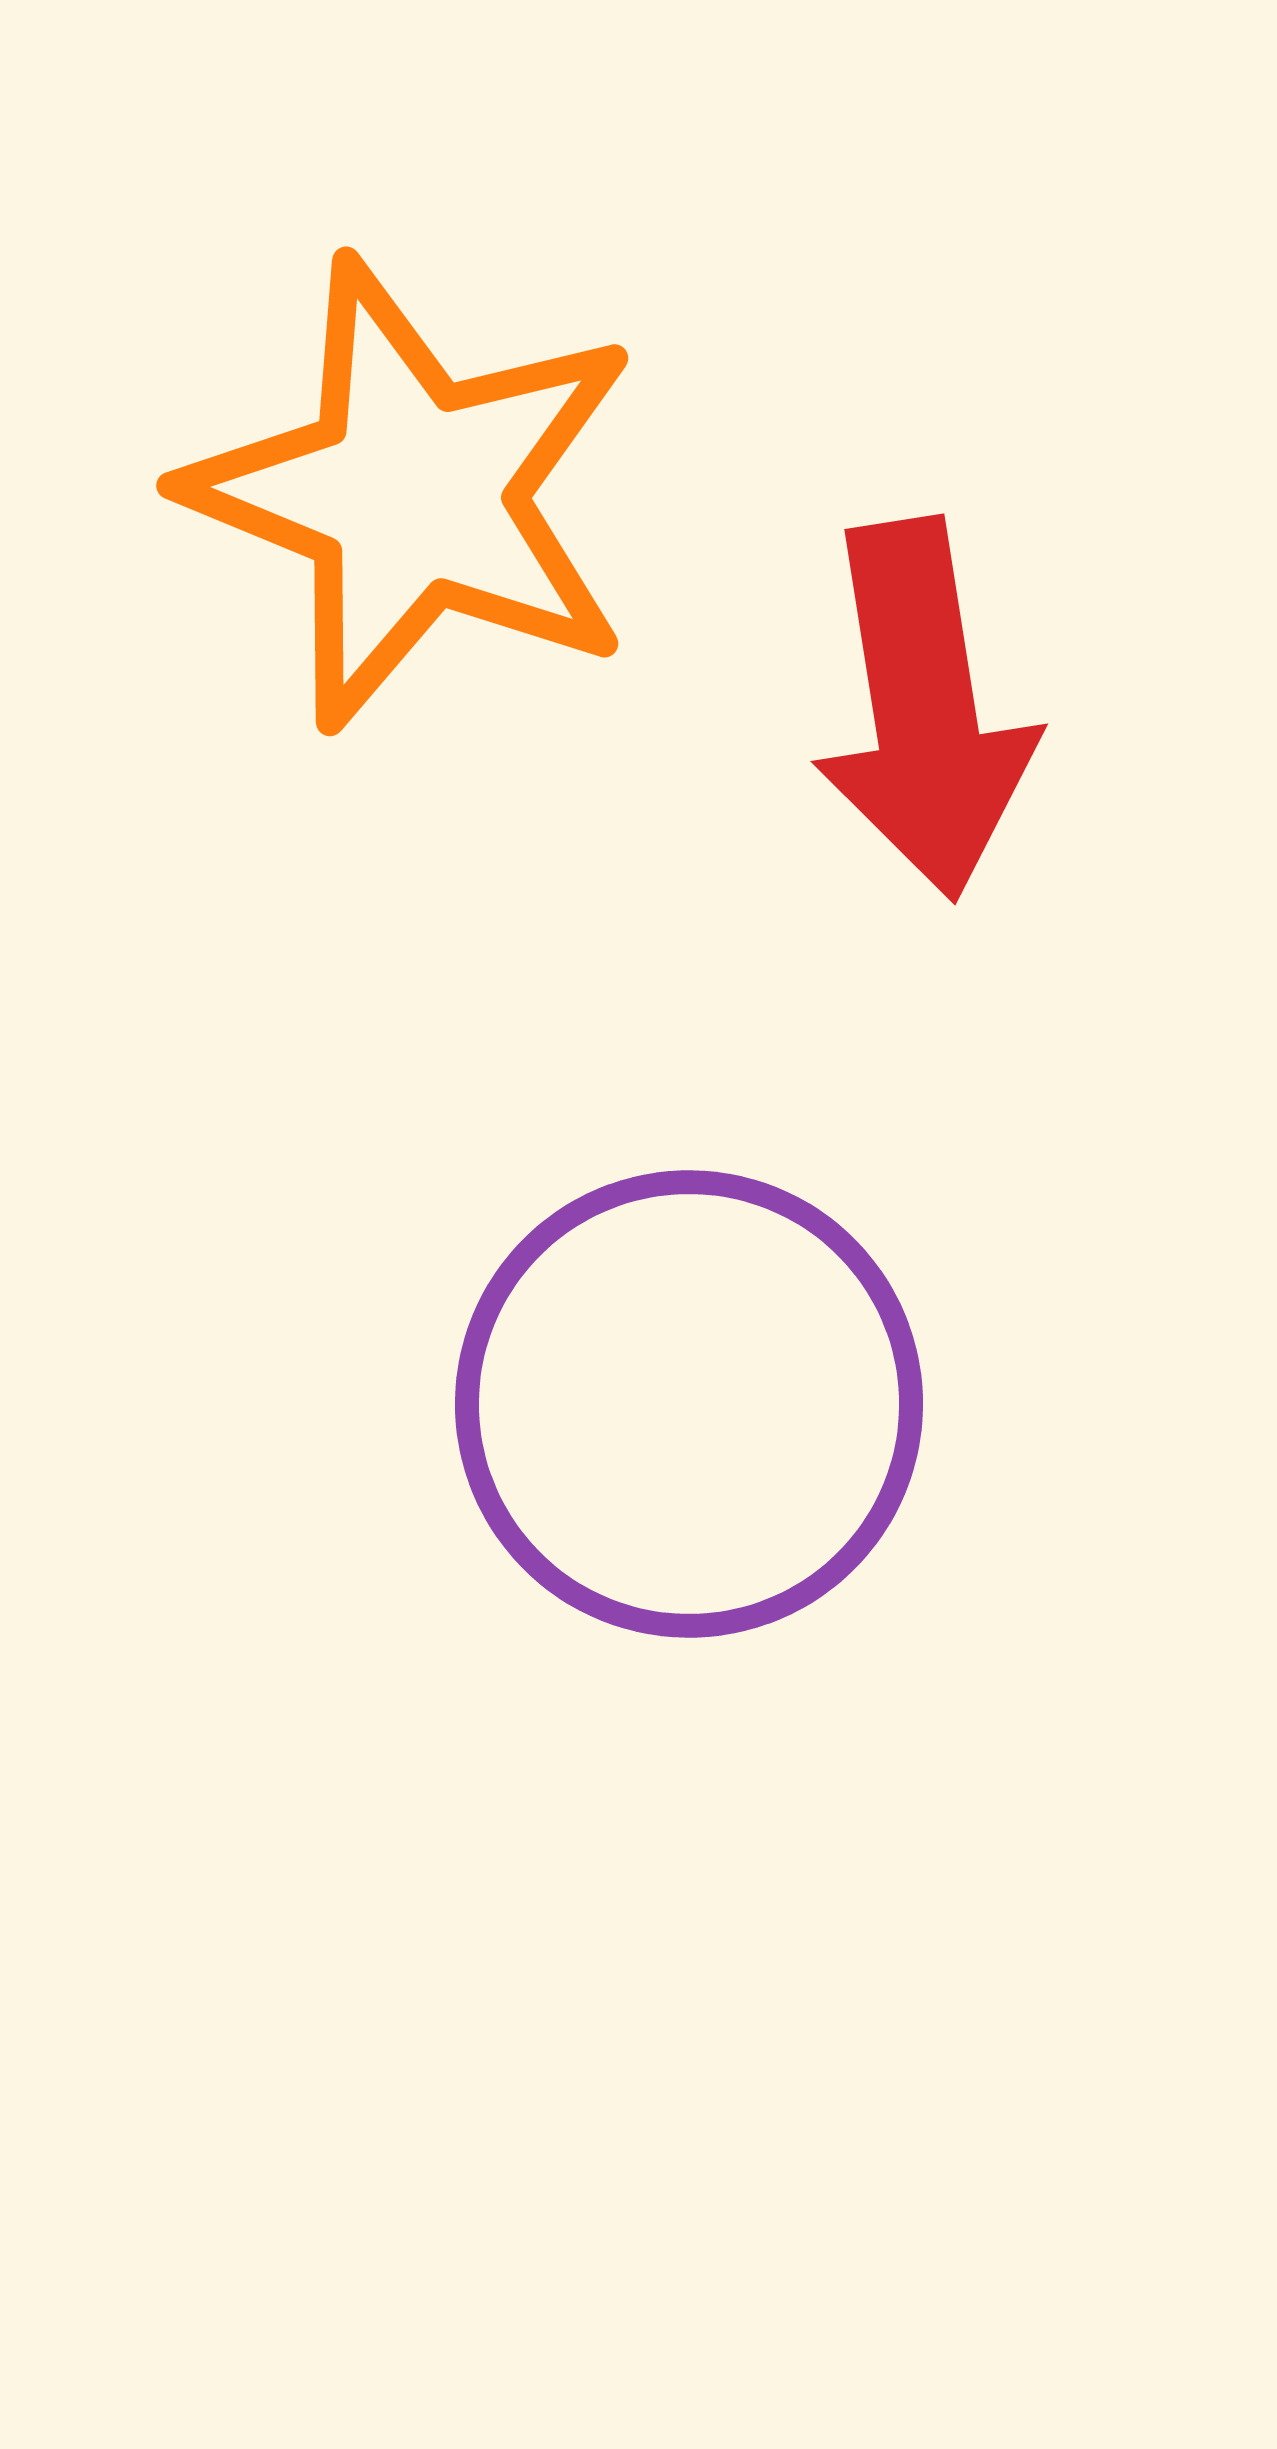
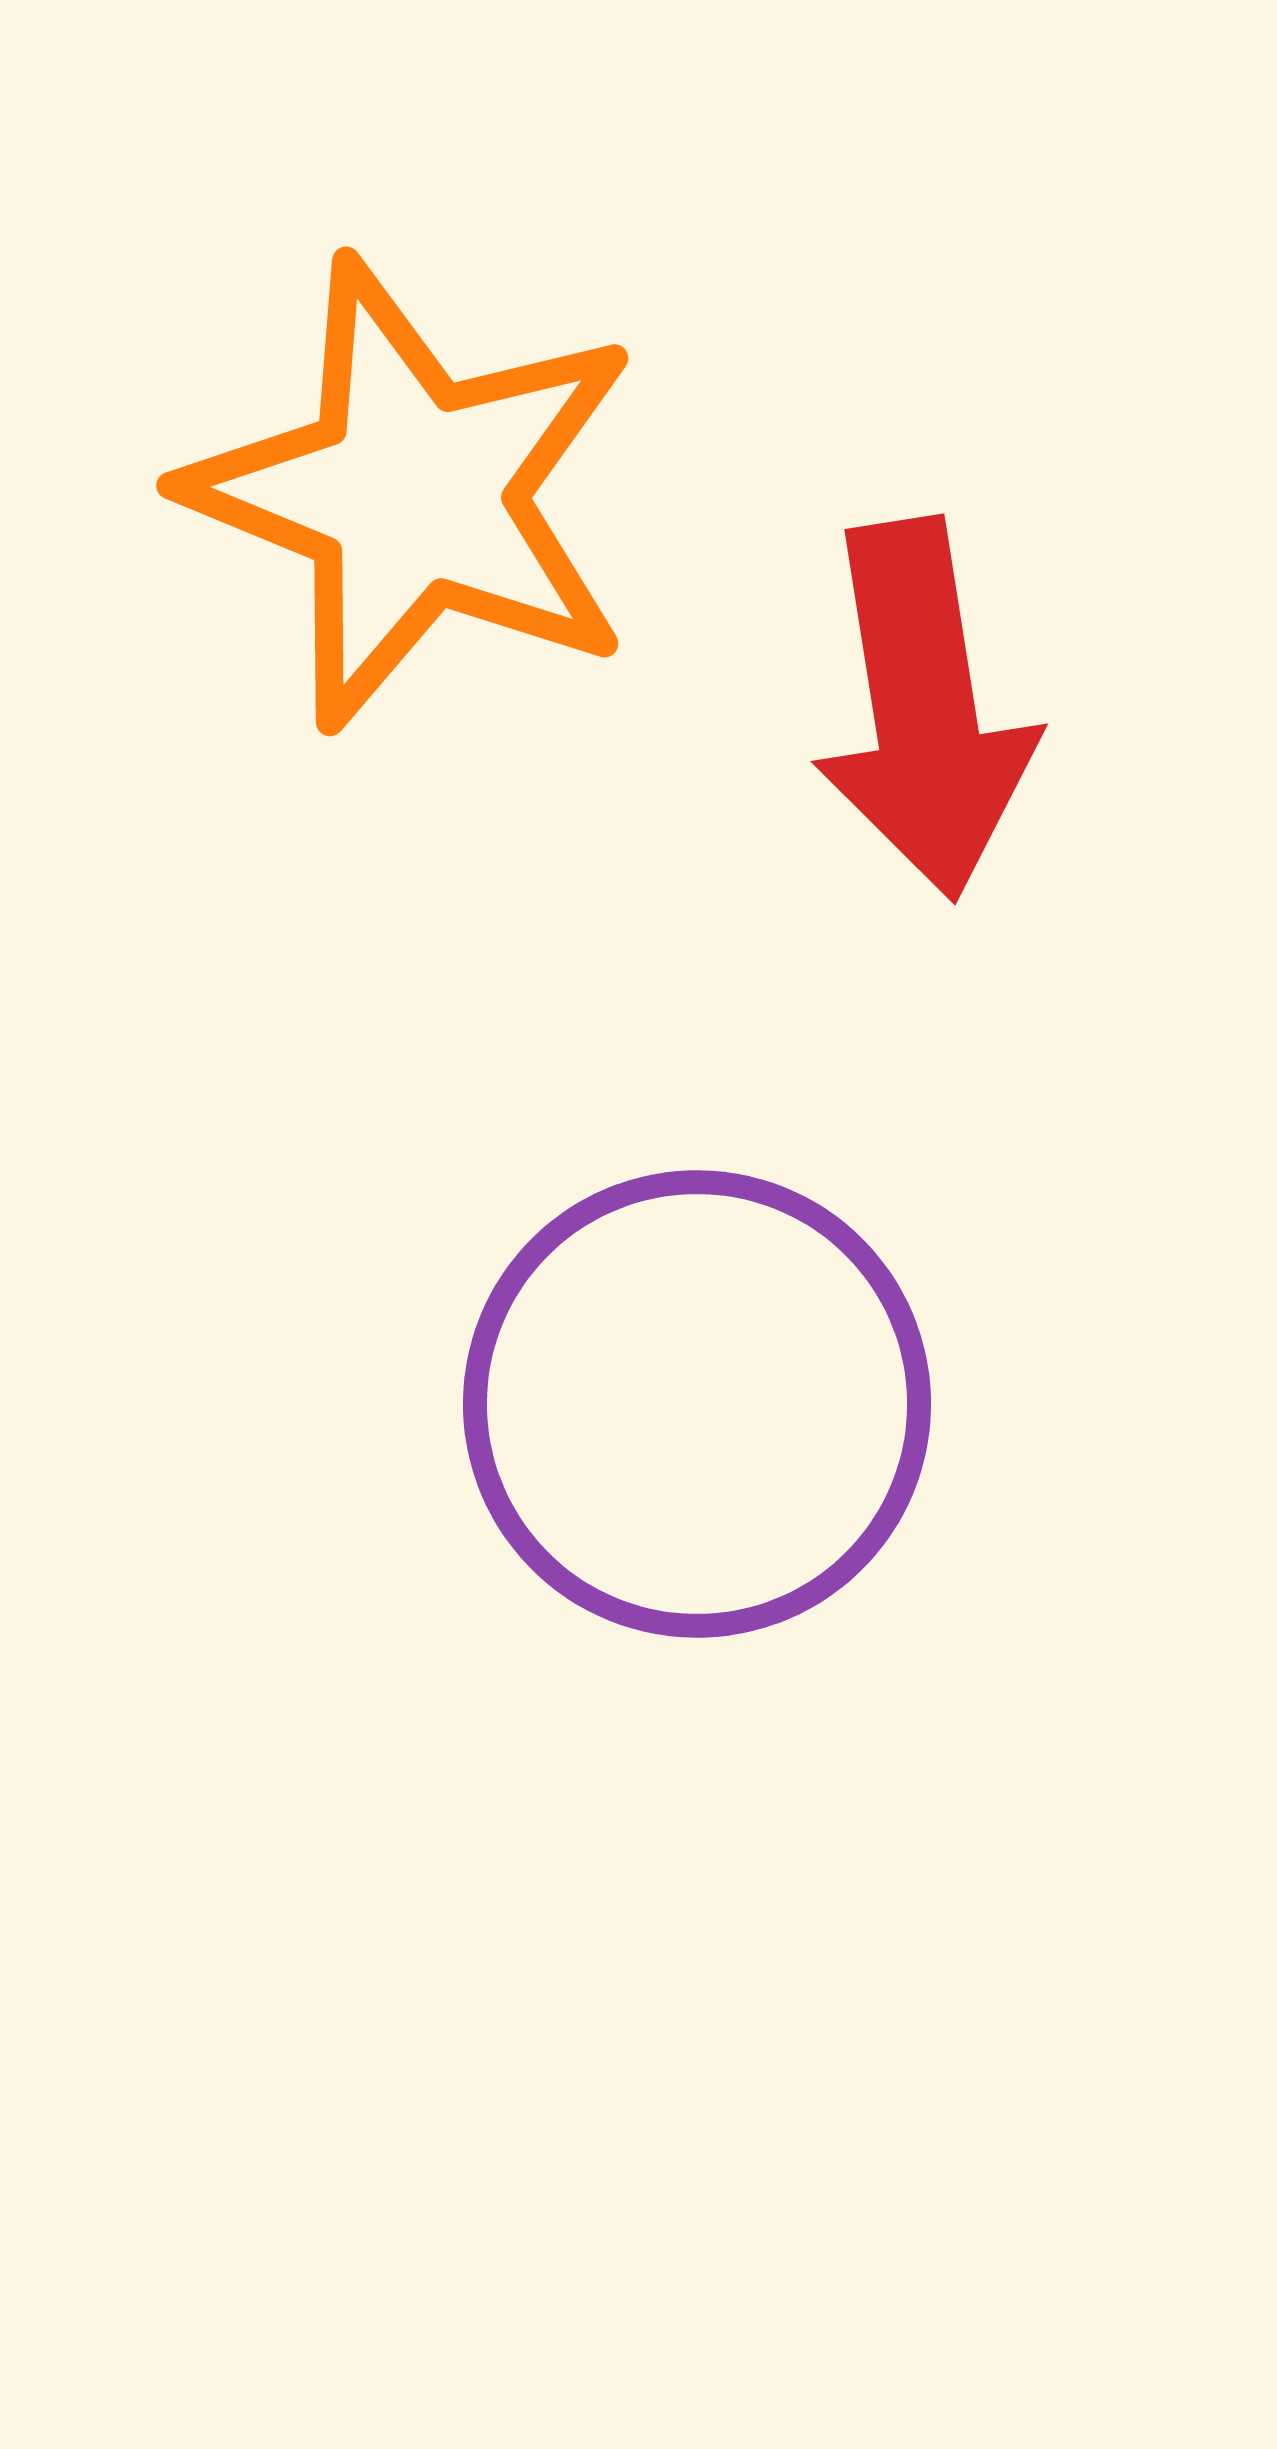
purple circle: moved 8 px right
